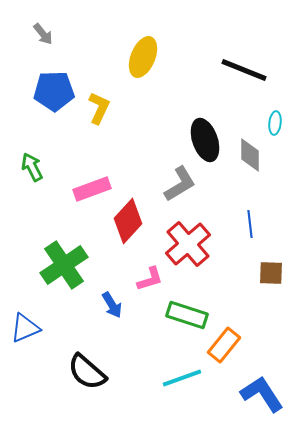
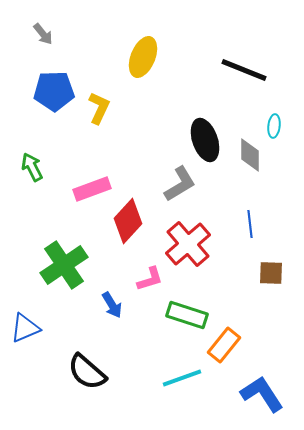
cyan ellipse: moved 1 px left, 3 px down
